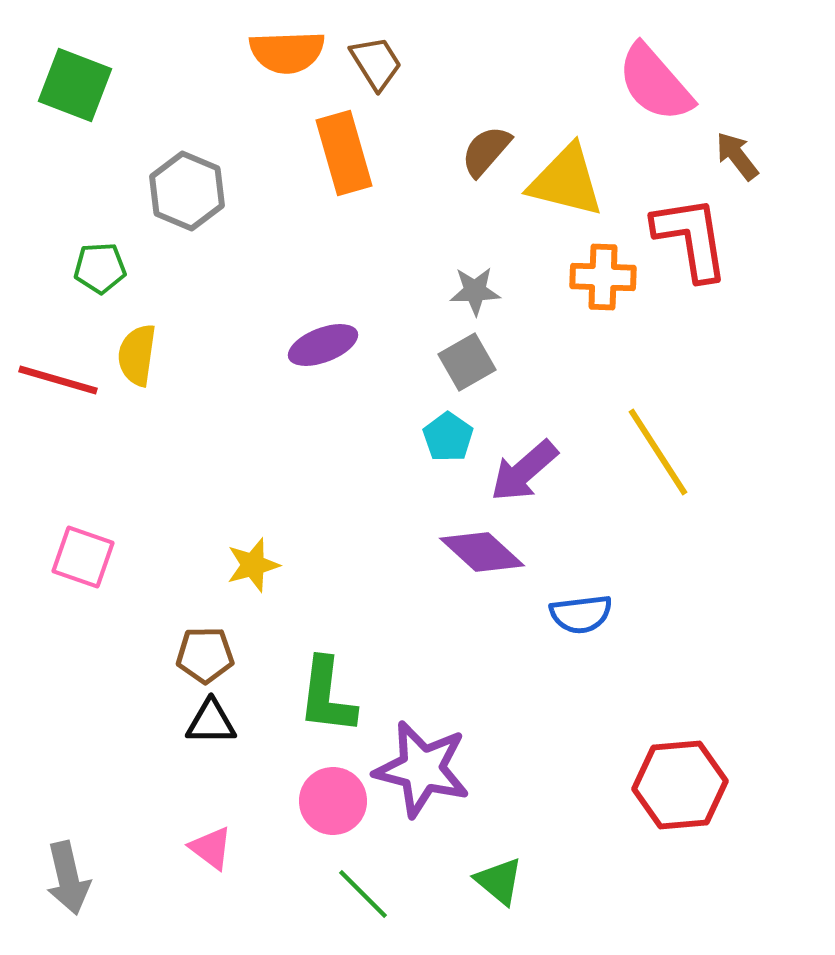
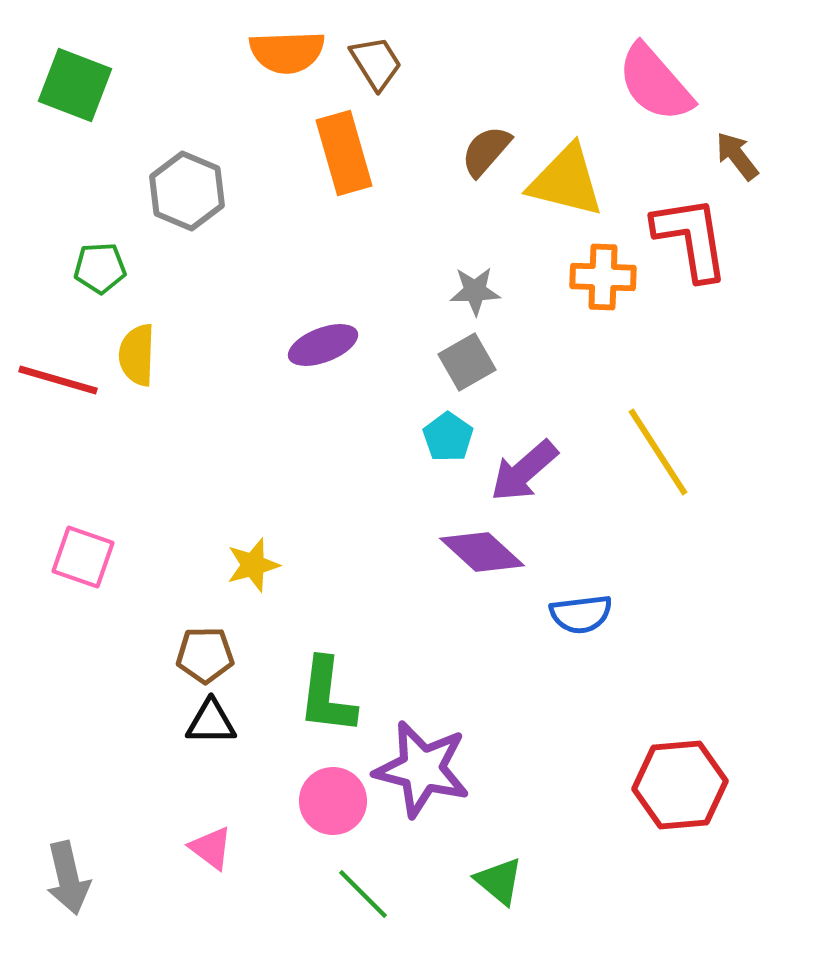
yellow semicircle: rotated 6 degrees counterclockwise
